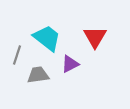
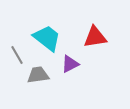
red triangle: rotated 50 degrees clockwise
gray line: rotated 48 degrees counterclockwise
